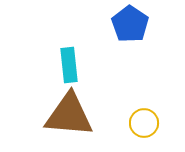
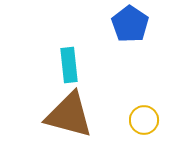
brown triangle: rotated 10 degrees clockwise
yellow circle: moved 3 px up
